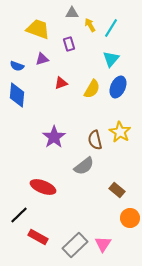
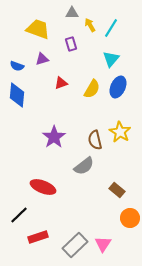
purple rectangle: moved 2 px right
red rectangle: rotated 48 degrees counterclockwise
